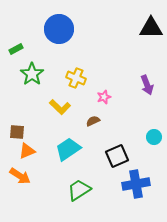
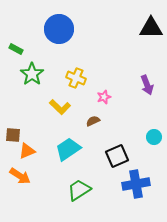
green rectangle: rotated 56 degrees clockwise
brown square: moved 4 px left, 3 px down
